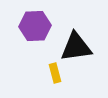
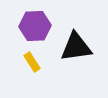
yellow rectangle: moved 23 px left, 11 px up; rotated 18 degrees counterclockwise
